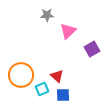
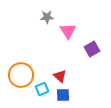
gray star: moved 2 px down
pink triangle: rotated 18 degrees counterclockwise
red triangle: moved 3 px right
